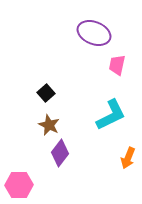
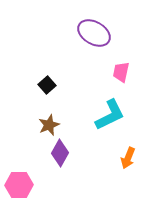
purple ellipse: rotated 8 degrees clockwise
pink trapezoid: moved 4 px right, 7 px down
black square: moved 1 px right, 8 px up
cyan L-shape: moved 1 px left
brown star: rotated 25 degrees clockwise
purple diamond: rotated 8 degrees counterclockwise
